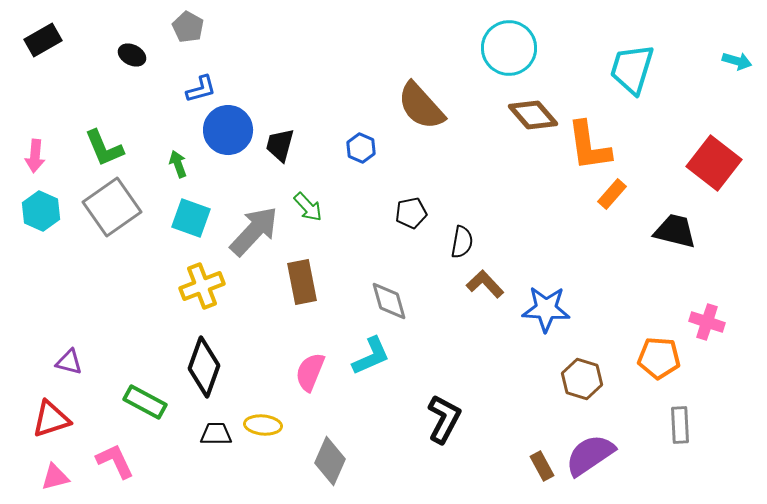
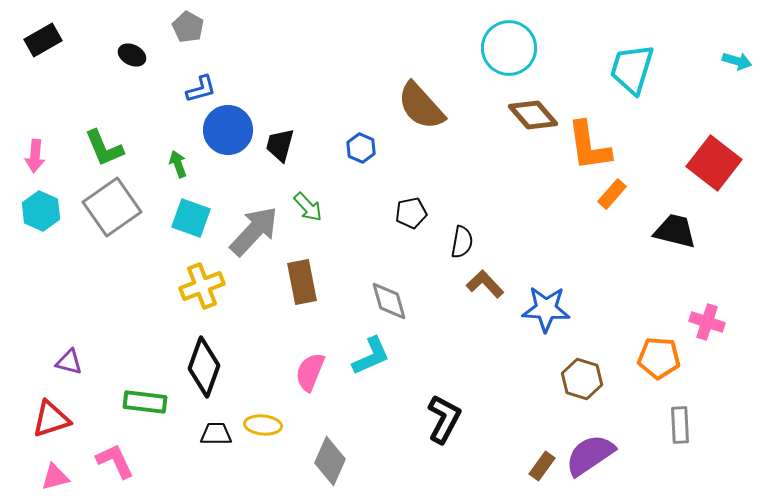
green rectangle at (145, 402): rotated 21 degrees counterclockwise
brown rectangle at (542, 466): rotated 64 degrees clockwise
